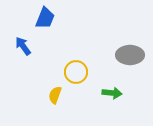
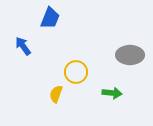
blue trapezoid: moved 5 px right
yellow semicircle: moved 1 px right, 1 px up
